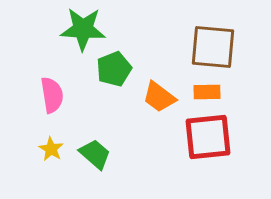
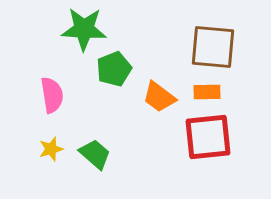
green star: moved 1 px right
yellow star: rotated 25 degrees clockwise
